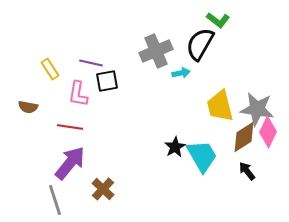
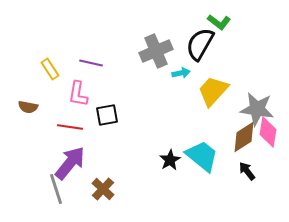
green L-shape: moved 1 px right, 2 px down
black square: moved 34 px down
yellow trapezoid: moved 7 px left, 15 px up; rotated 56 degrees clockwise
pink diamond: rotated 16 degrees counterclockwise
black star: moved 5 px left, 13 px down
cyan trapezoid: rotated 21 degrees counterclockwise
gray line: moved 1 px right, 11 px up
